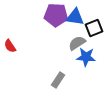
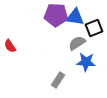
blue star: moved 5 px down
